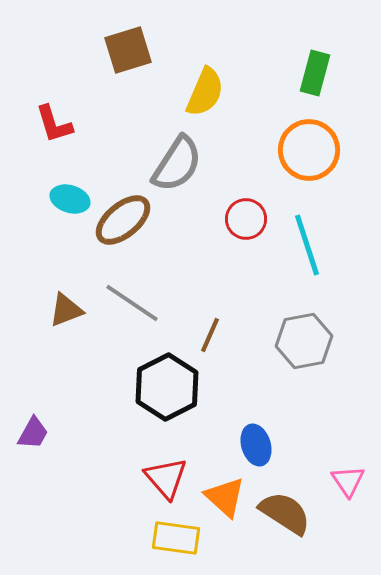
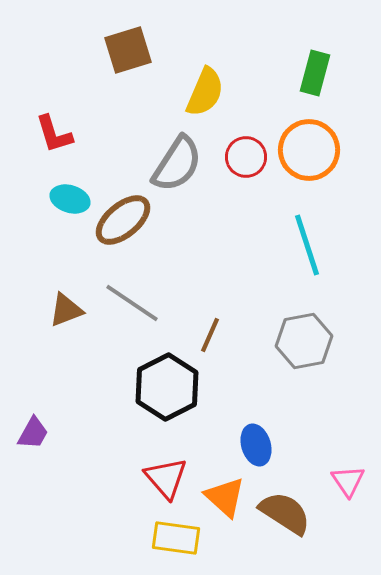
red L-shape: moved 10 px down
red circle: moved 62 px up
